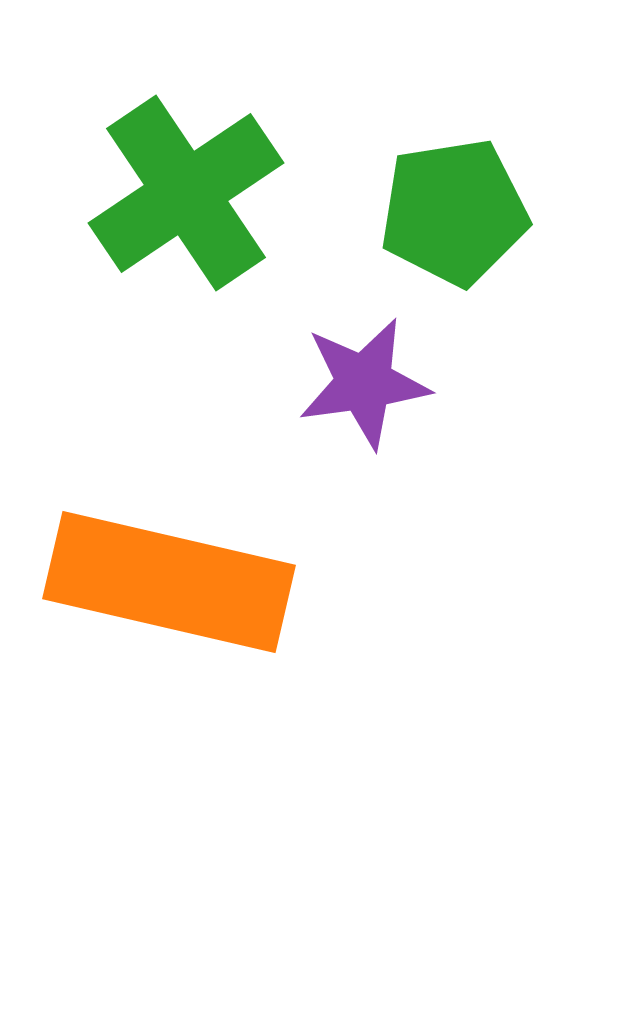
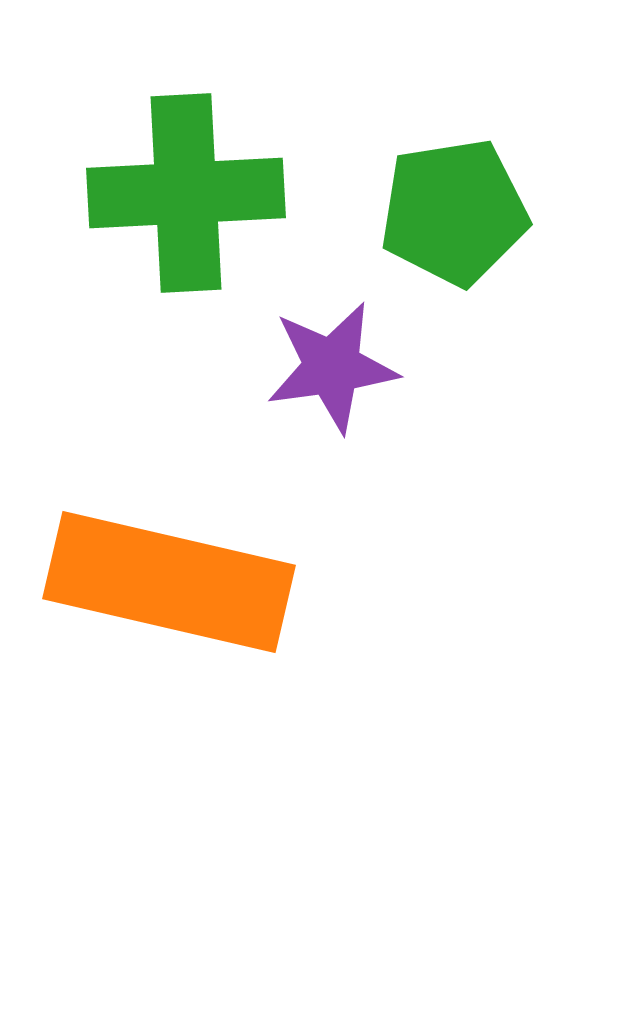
green cross: rotated 31 degrees clockwise
purple star: moved 32 px left, 16 px up
